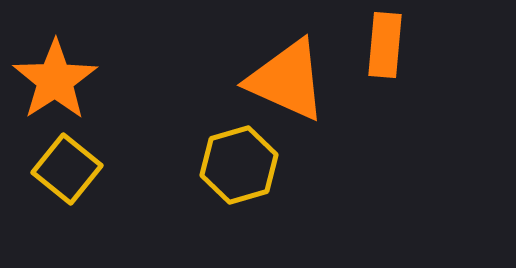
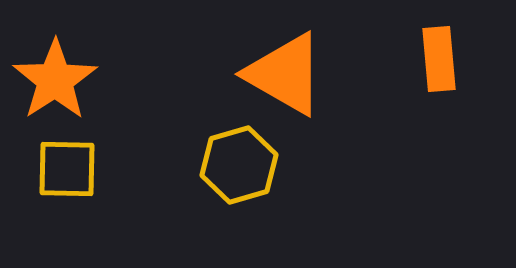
orange rectangle: moved 54 px right, 14 px down; rotated 10 degrees counterclockwise
orange triangle: moved 2 px left, 6 px up; rotated 6 degrees clockwise
yellow square: rotated 38 degrees counterclockwise
